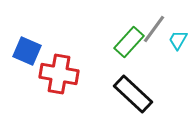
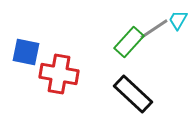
gray line: rotated 20 degrees clockwise
cyan trapezoid: moved 20 px up
blue square: moved 1 px left, 1 px down; rotated 12 degrees counterclockwise
